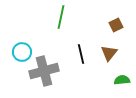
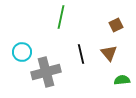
brown triangle: rotated 18 degrees counterclockwise
gray cross: moved 2 px right, 1 px down
